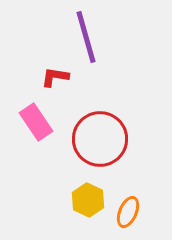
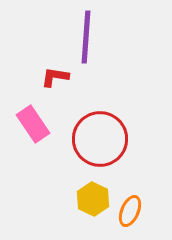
purple line: rotated 20 degrees clockwise
pink rectangle: moved 3 px left, 2 px down
yellow hexagon: moved 5 px right, 1 px up
orange ellipse: moved 2 px right, 1 px up
